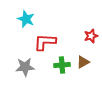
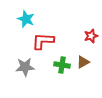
red L-shape: moved 2 px left, 1 px up
green cross: rotated 14 degrees clockwise
